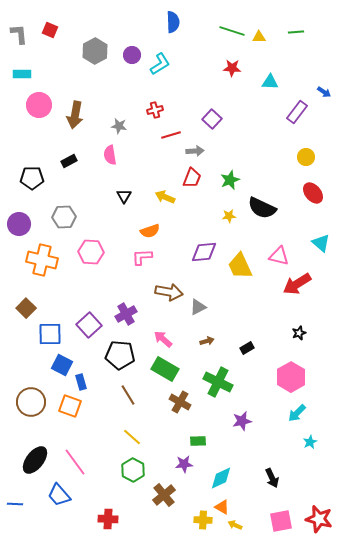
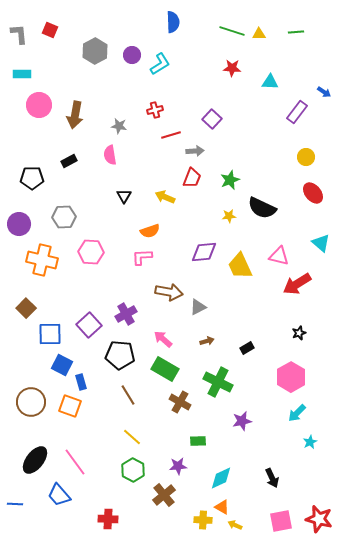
yellow triangle at (259, 37): moved 3 px up
purple star at (184, 464): moved 6 px left, 2 px down
